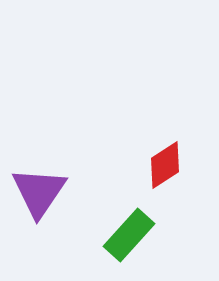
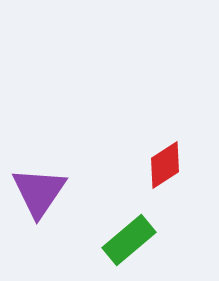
green rectangle: moved 5 px down; rotated 8 degrees clockwise
